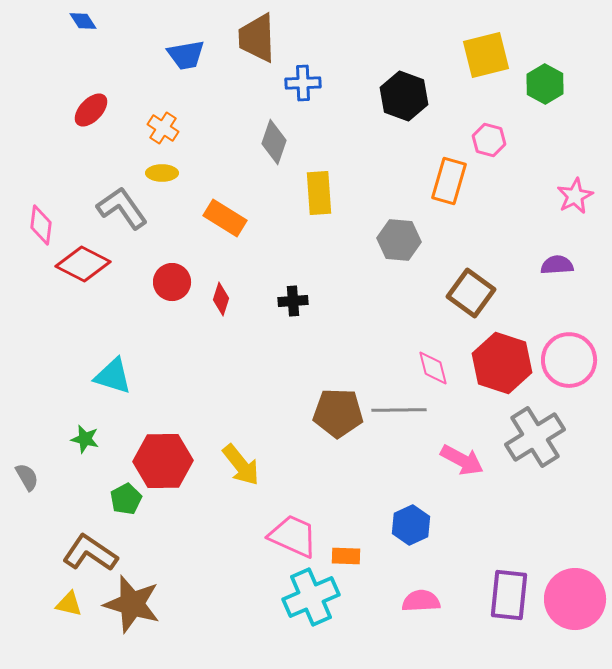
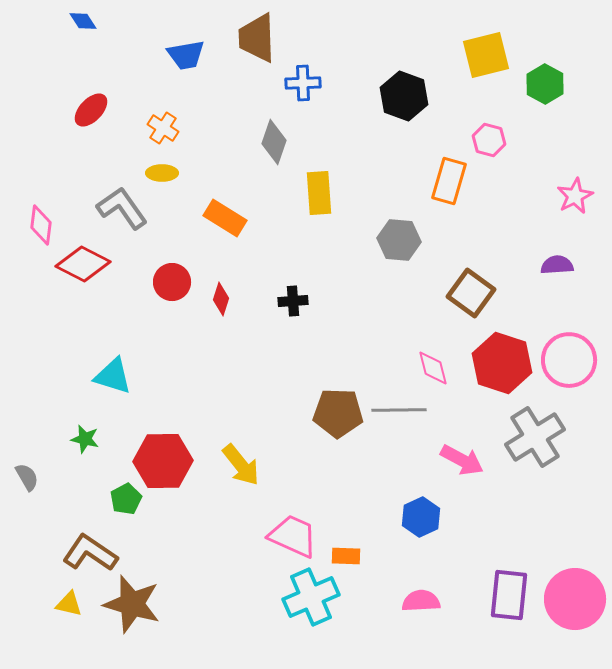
blue hexagon at (411, 525): moved 10 px right, 8 px up
